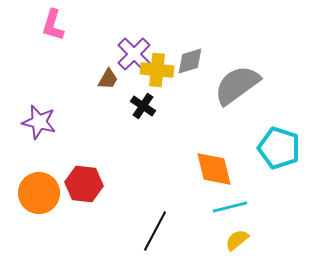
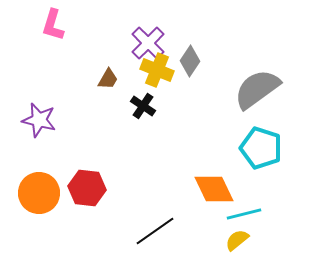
purple cross: moved 14 px right, 11 px up
gray diamond: rotated 40 degrees counterclockwise
yellow cross: rotated 16 degrees clockwise
gray semicircle: moved 20 px right, 4 px down
purple star: moved 2 px up
cyan pentagon: moved 18 px left
orange diamond: moved 20 px down; rotated 12 degrees counterclockwise
red hexagon: moved 3 px right, 4 px down
cyan line: moved 14 px right, 7 px down
black line: rotated 27 degrees clockwise
